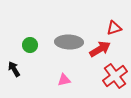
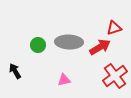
green circle: moved 8 px right
red arrow: moved 2 px up
black arrow: moved 1 px right, 2 px down
